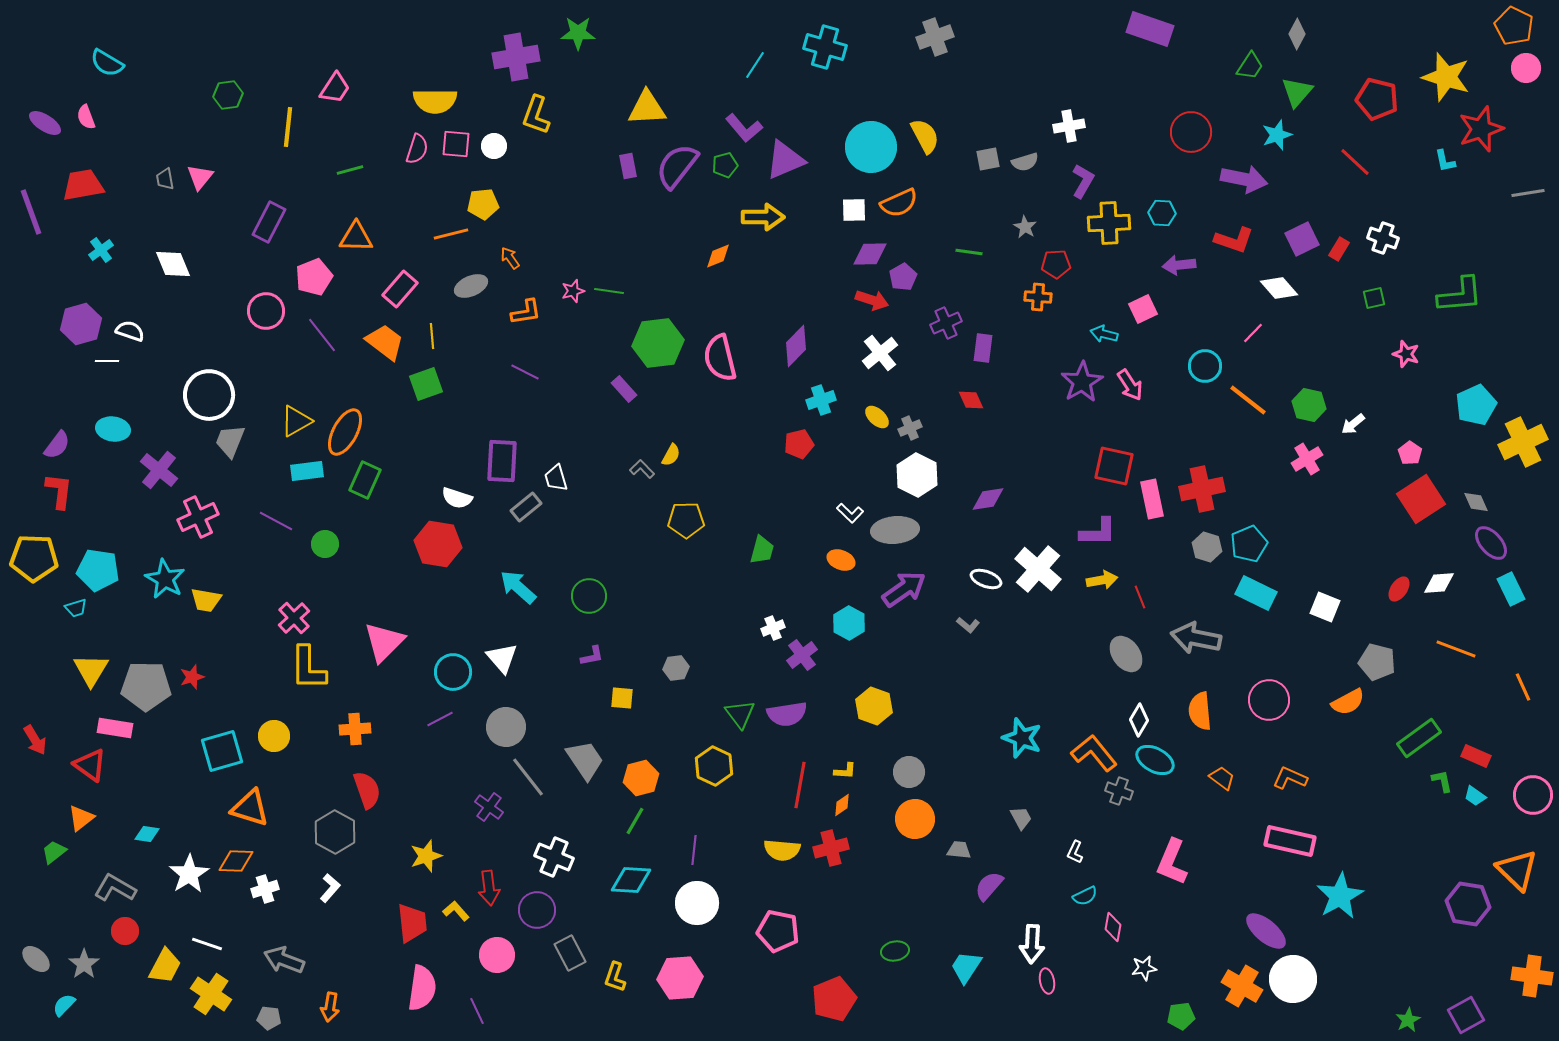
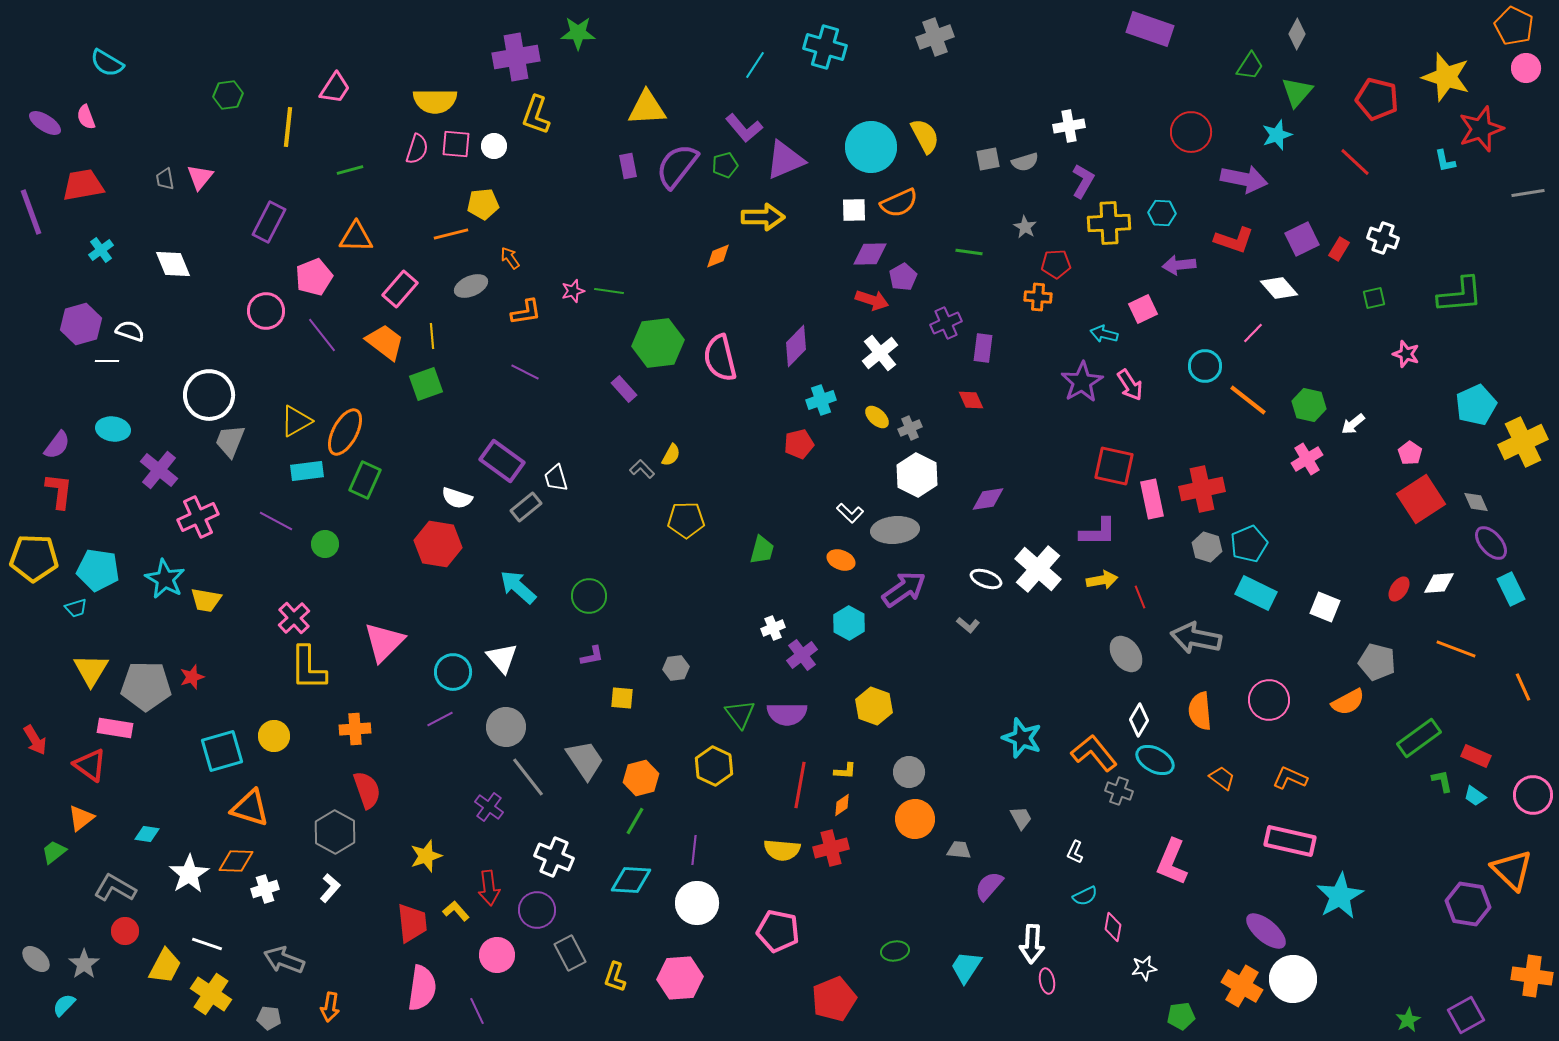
purple rectangle at (502, 461): rotated 57 degrees counterclockwise
purple semicircle at (787, 714): rotated 9 degrees clockwise
orange triangle at (1517, 870): moved 5 px left
